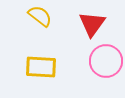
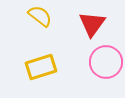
pink circle: moved 1 px down
yellow rectangle: rotated 20 degrees counterclockwise
